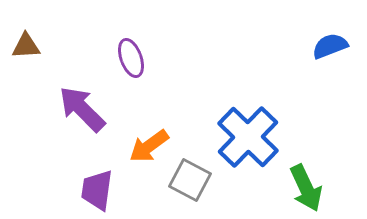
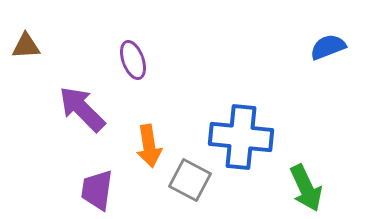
blue semicircle: moved 2 px left, 1 px down
purple ellipse: moved 2 px right, 2 px down
blue cross: moved 7 px left; rotated 38 degrees counterclockwise
orange arrow: rotated 63 degrees counterclockwise
